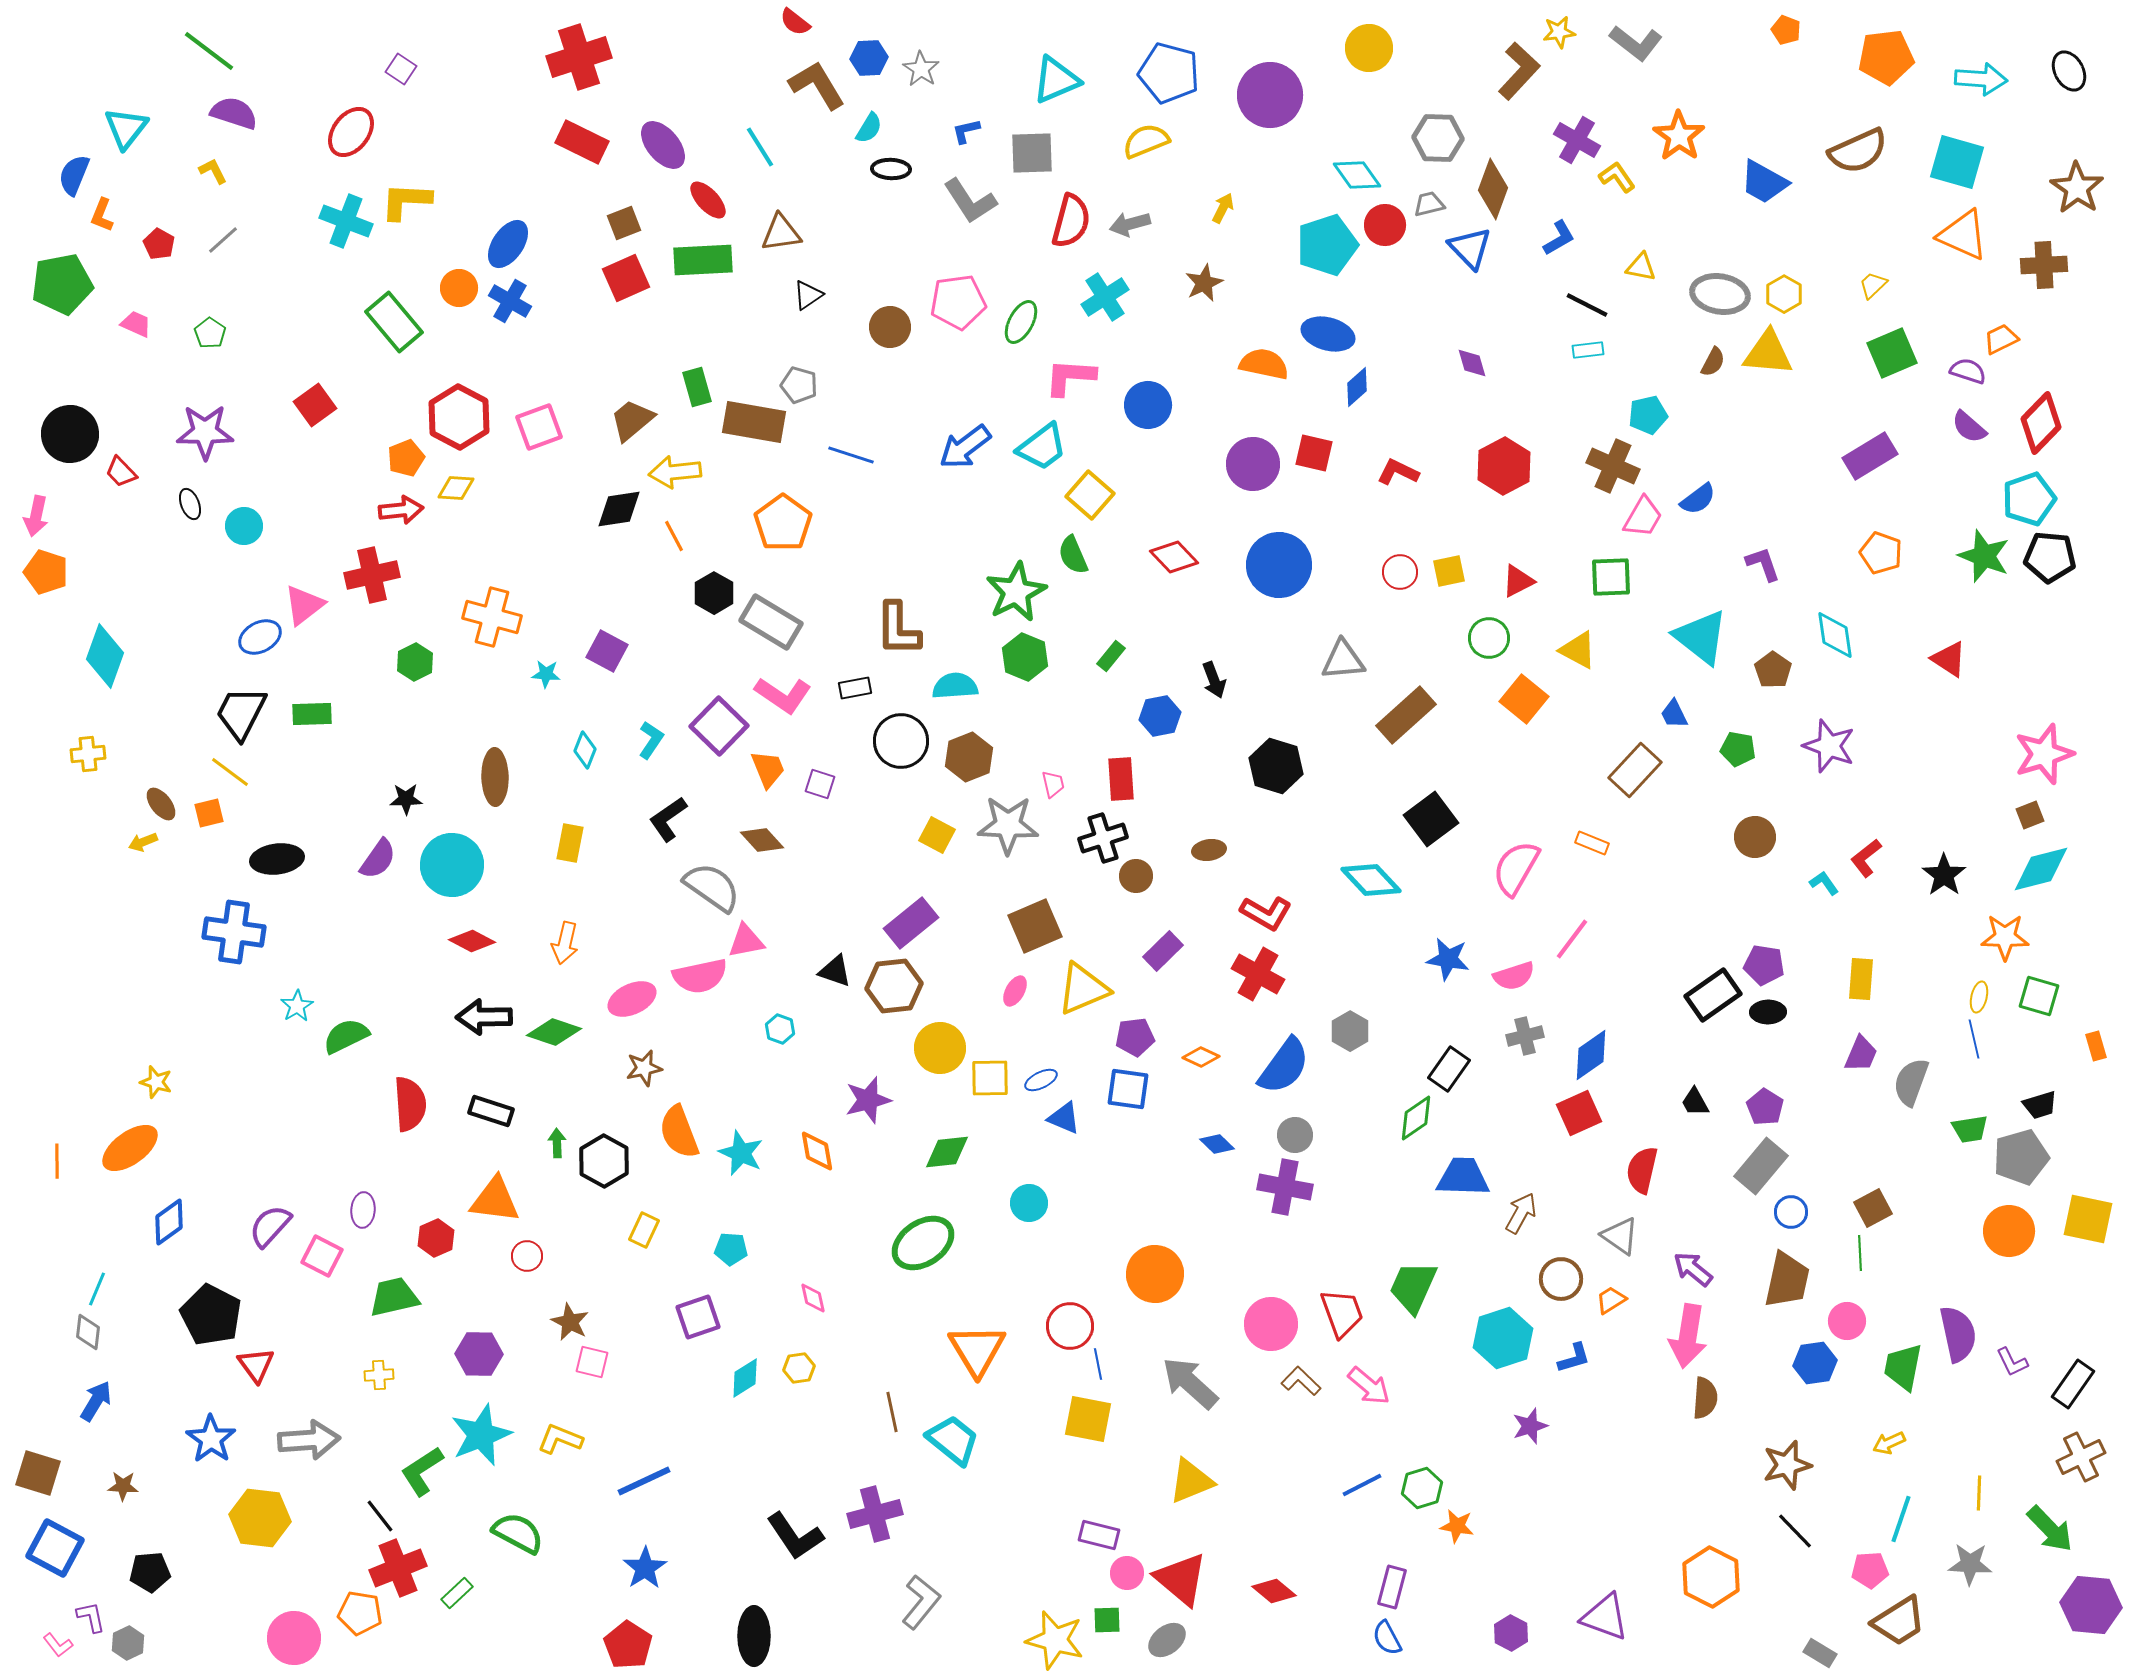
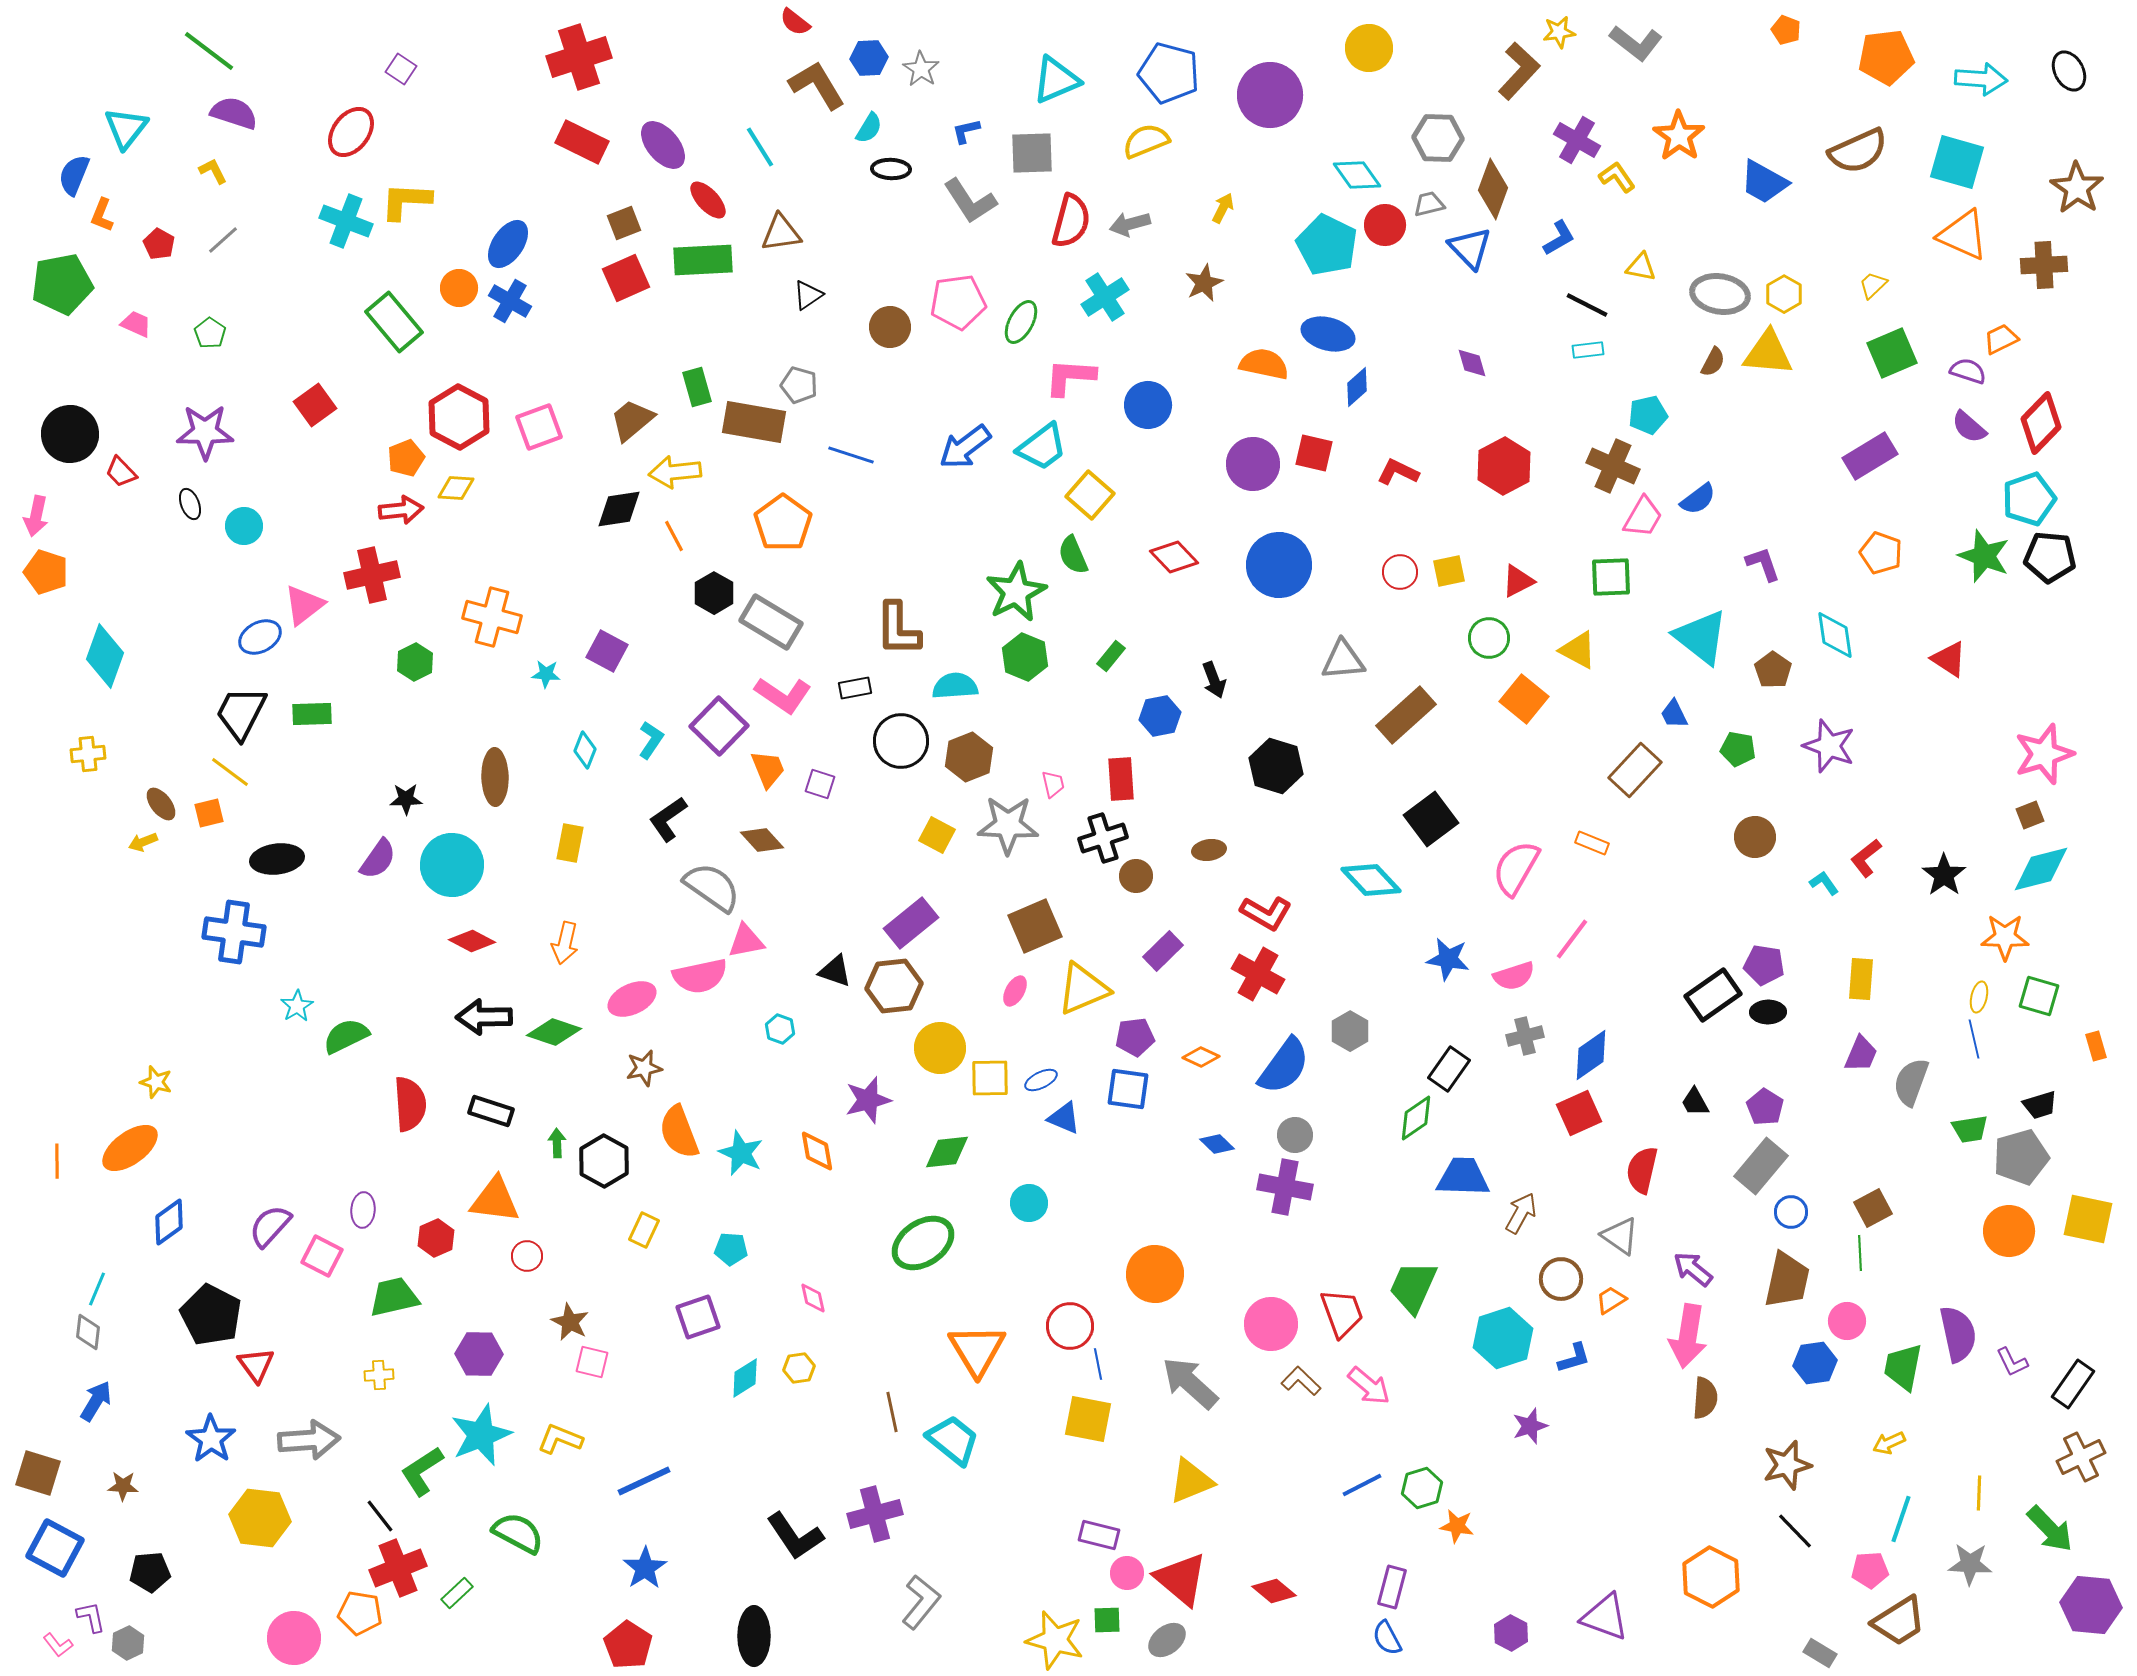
cyan pentagon at (1327, 245): rotated 28 degrees counterclockwise
